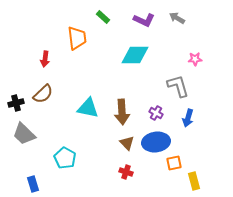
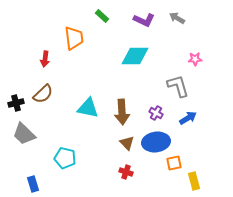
green rectangle: moved 1 px left, 1 px up
orange trapezoid: moved 3 px left
cyan diamond: moved 1 px down
blue arrow: rotated 138 degrees counterclockwise
cyan pentagon: rotated 15 degrees counterclockwise
